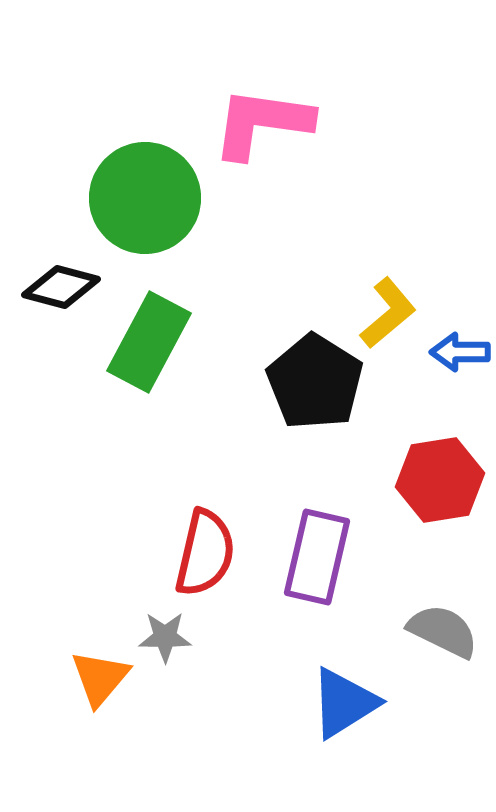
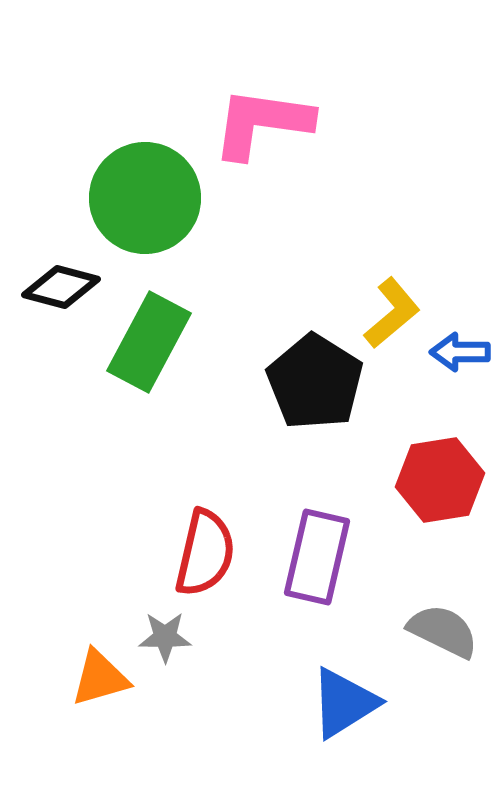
yellow L-shape: moved 4 px right
orange triangle: rotated 34 degrees clockwise
